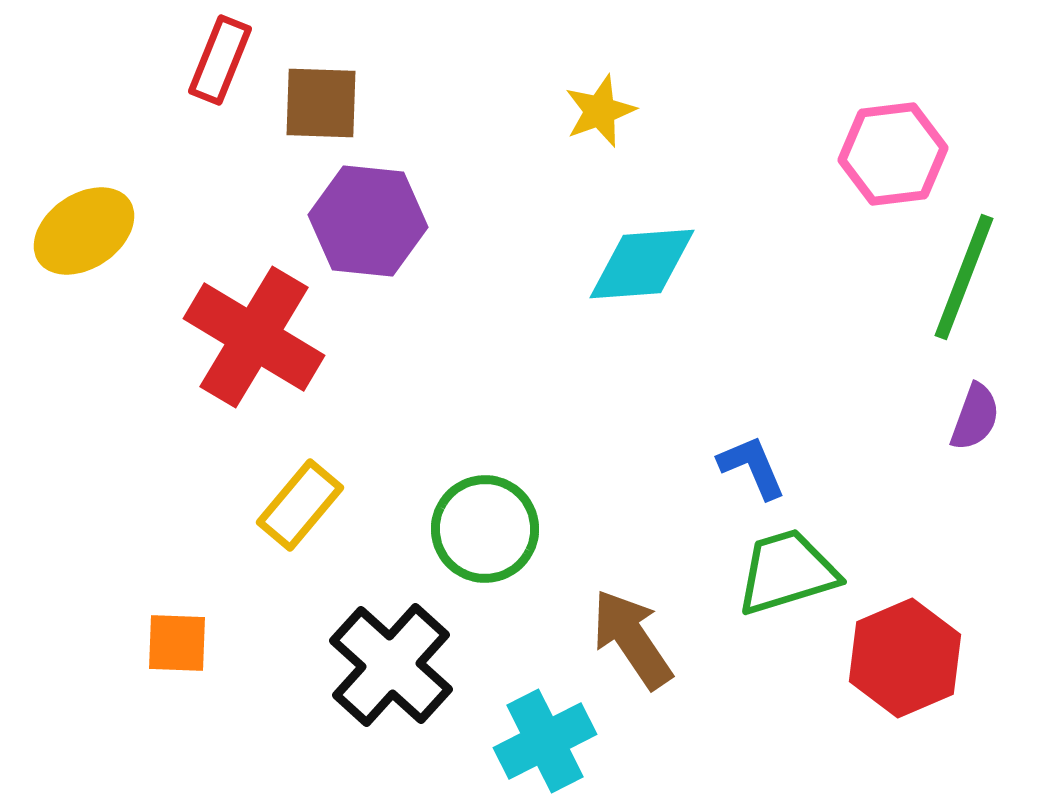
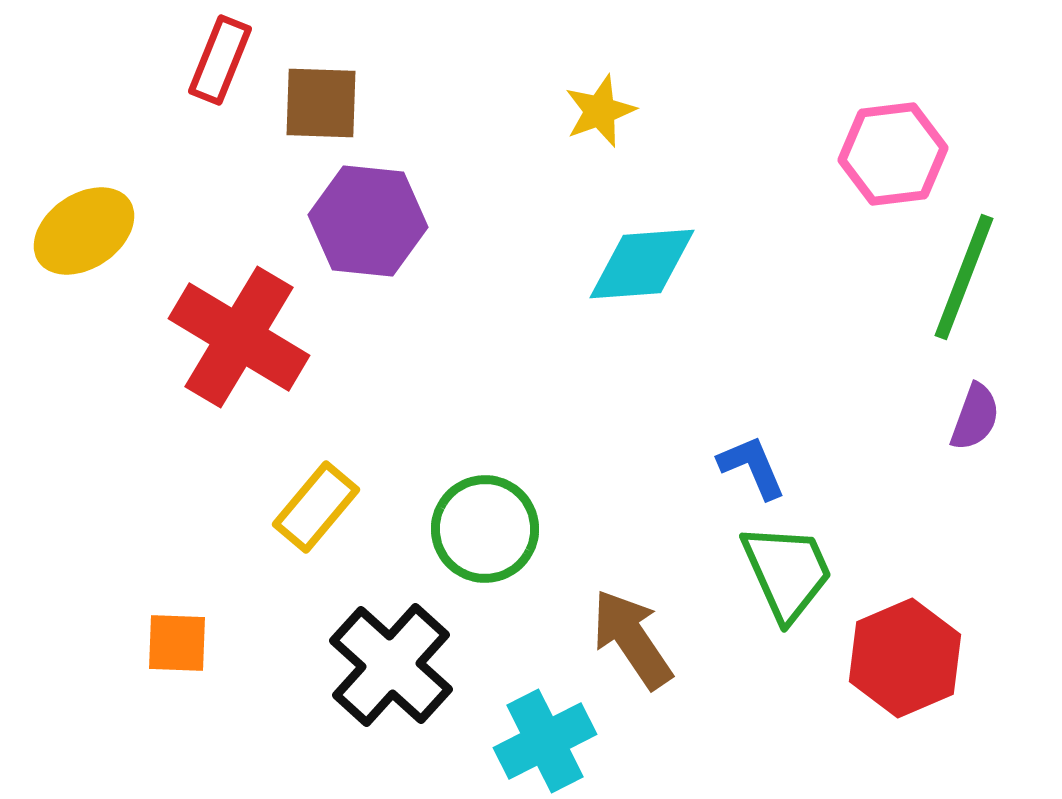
red cross: moved 15 px left
yellow rectangle: moved 16 px right, 2 px down
green trapezoid: rotated 83 degrees clockwise
